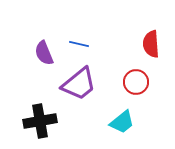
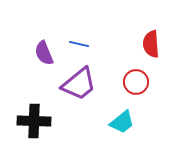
black cross: moved 6 px left; rotated 12 degrees clockwise
